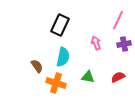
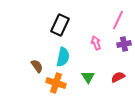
green triangle: rotated 48 degrees clockwise
